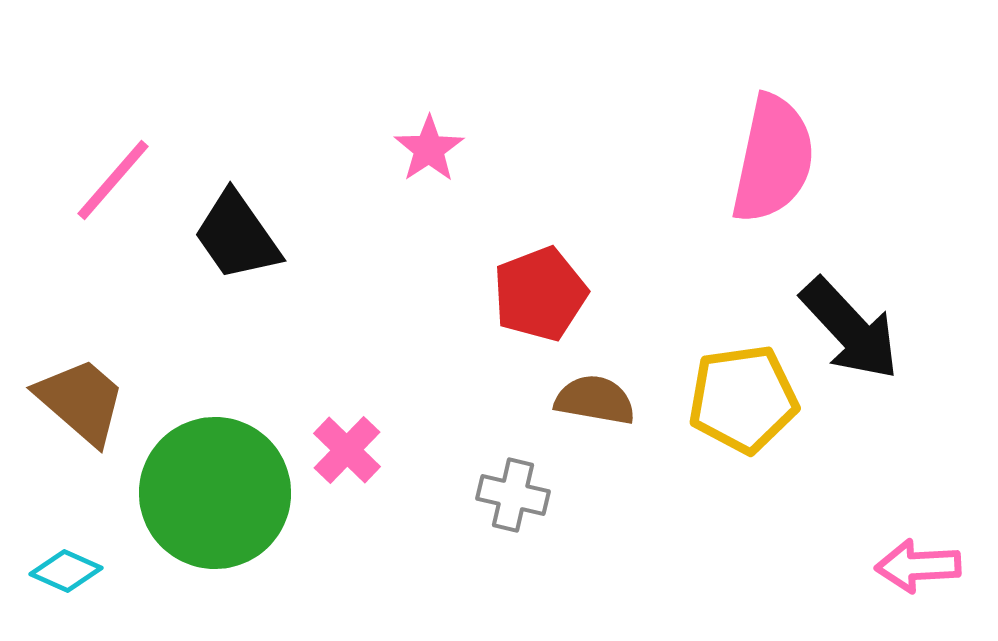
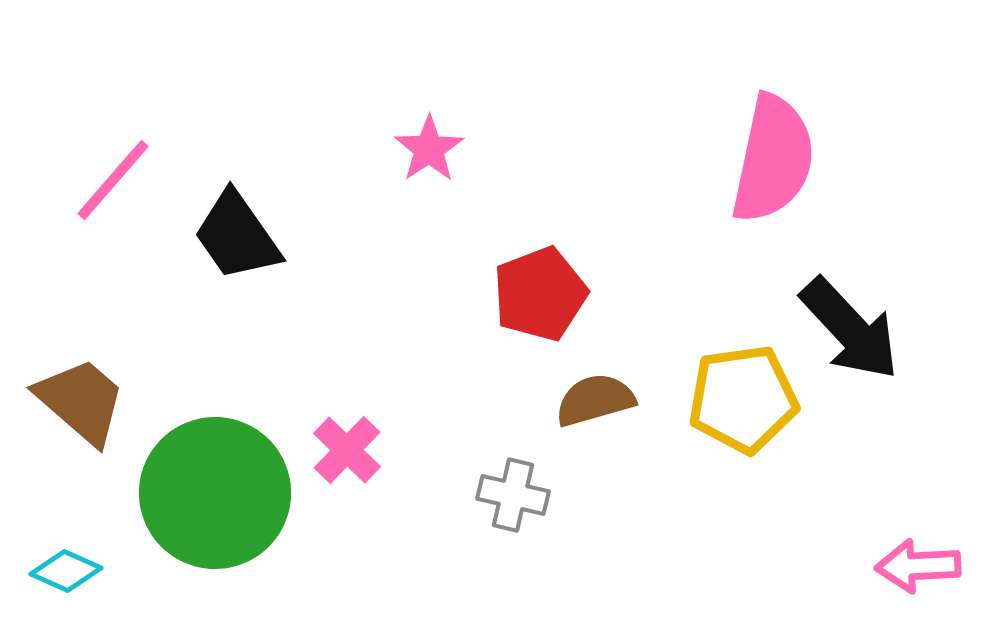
brown semicircle: rotated 26 degrees counterclockwise
